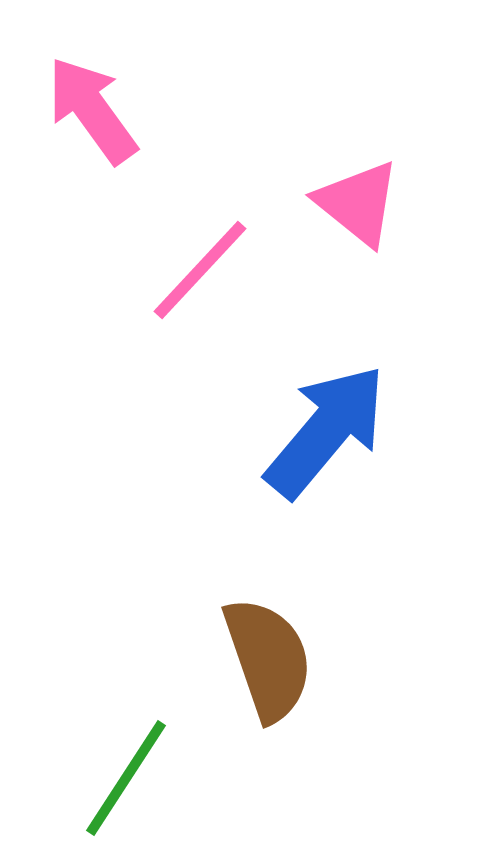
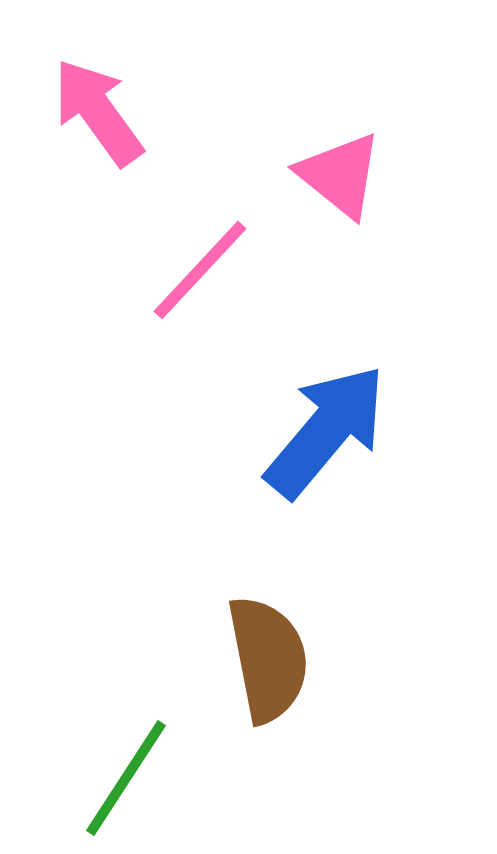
pink arrow: moved 6 px right, 2 px down
pink triangle: moved 18 px left, 28 px up
brown semicircle: rotated 8 degrees clockwise
